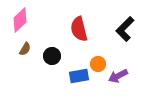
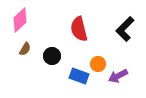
blue rectangle: rotated 30 degrees clockwise
